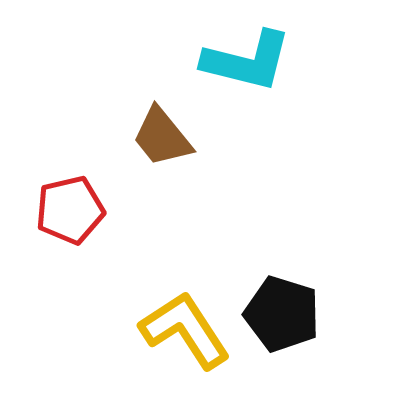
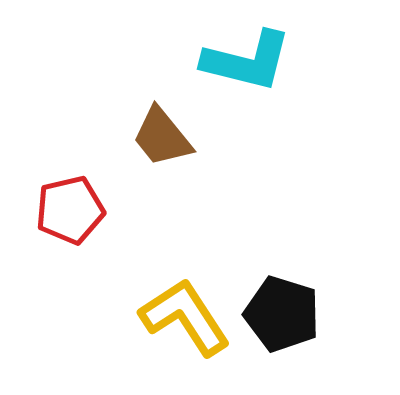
yellow L-shape: moved 13 px up
